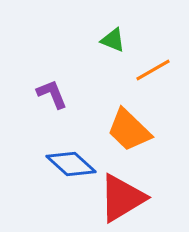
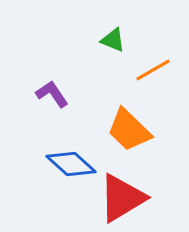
purple L-shape: rotated 12 degrees counterclockwise
